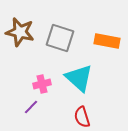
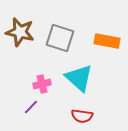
red semicircle: moved 1 px up; rotated 65 degrees counterclockwise
